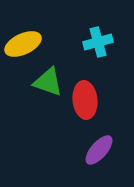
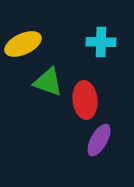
cyan cross: moved 3 px right; rotated 16 degrees clockwise
purple ellipse: moved 10 px up; rotated 12 degrees counterclockwise
